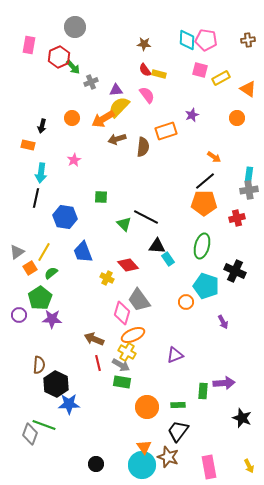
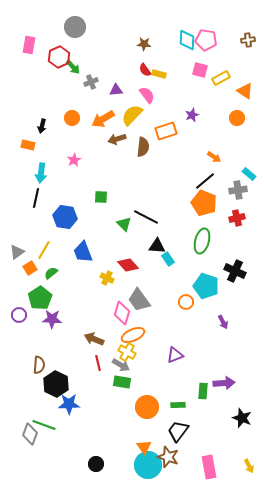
orange triangle at (248, 89): moved 3 px left, 2 px down
yellow semicircle at (119, 107): moved 13 px right, 8 px down
cyan rectangle at (249, 174): rotated 56 degrees counterclockwise
gray cross at (249, 190): moved 11 px left
orange pentagon at (204, 203): rotated 20 degrees clockwise
green ellipse at (202, 246): moved 5 px up
yellow line at (44, 252): moved 2 px up
cyan circle at (142, 465): moved 6 px right
